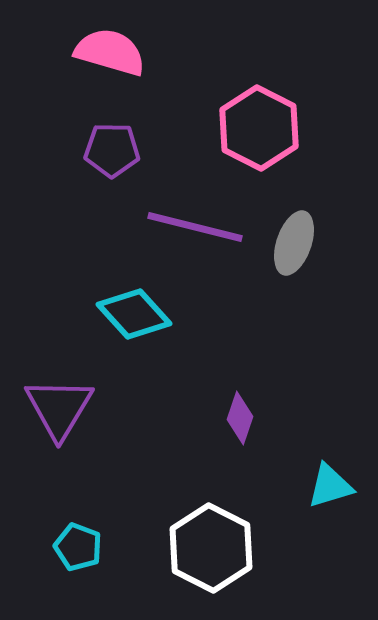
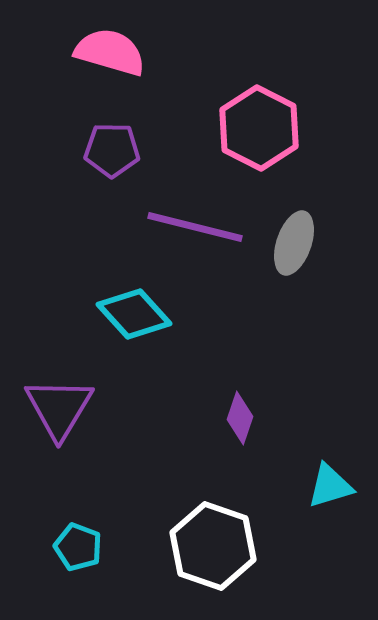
white hexagon: moved 2 px right, 2 px up; rotated 8 degrees counterclockwise
